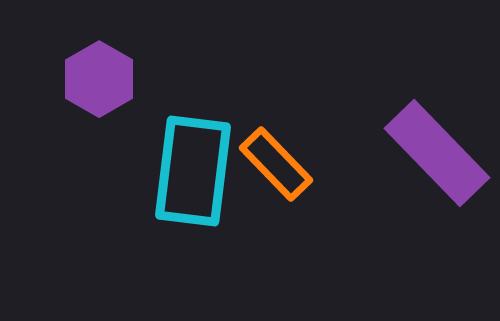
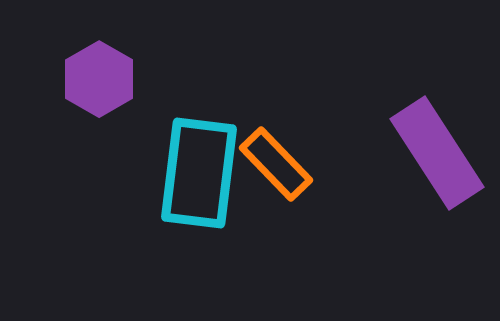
purple rectangle: rotated 11 degrees clockwise
cyan rectangle: moved 6 px right, 2 px down
